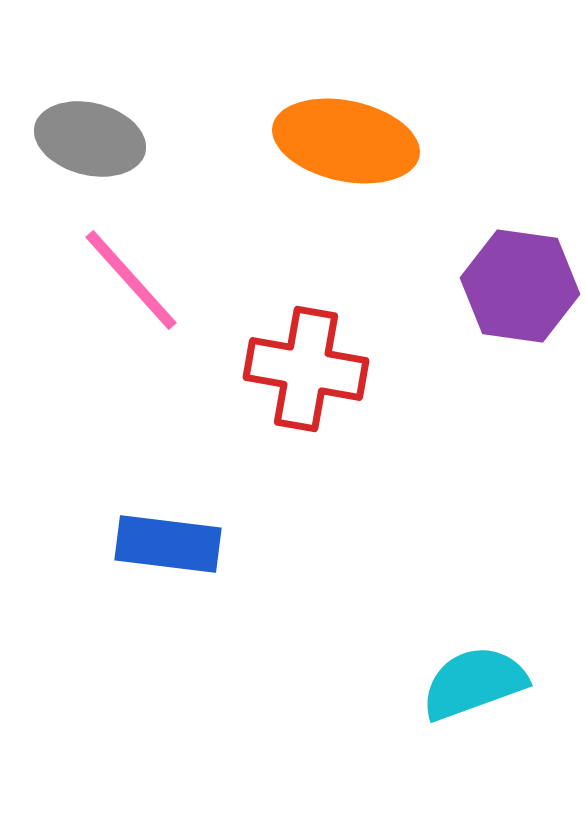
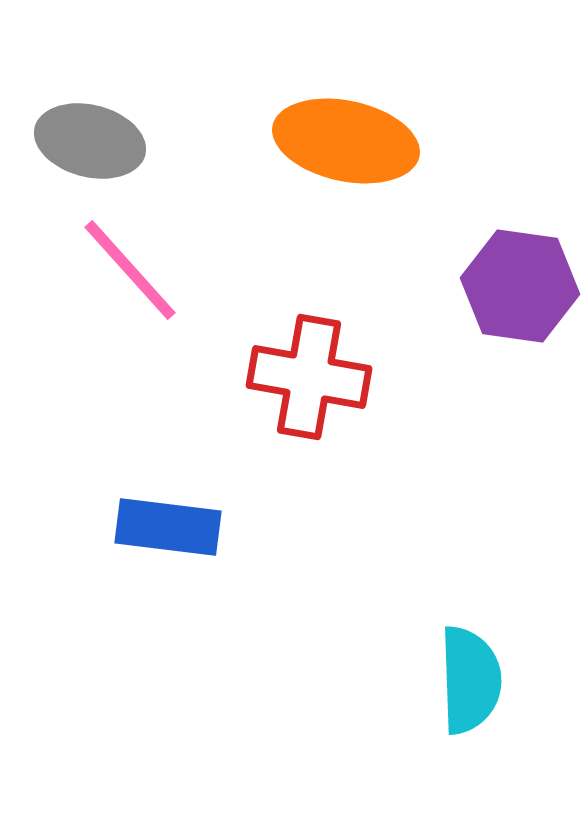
gray ellipse: moved 2 px down
pink line: moved 1 px left, 10 px up
red cross: moved 3 px right, 8 px down
blue rectangle: moved 17 px up
cyan semicircle: moved 4 px left, 3 px up; rotated 108 degrees clockwise
